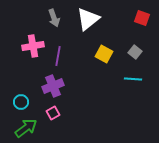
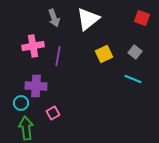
yellow square: rotated 36 degrees clockwise
cyan line: rotated 18 degrees clockwise
purple cross: moved 17 px left; rotated 25 degrees clockwise
cyan circle: moved 1 px down
green arrow: rotated 60 degrees counterclockwise
